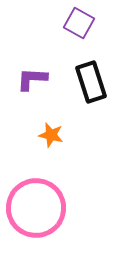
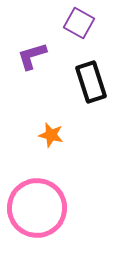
purple L-shape: moved 23 px up; rotated 20 degrees counterclockwise
pink circle: moved 1 px right
